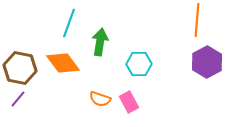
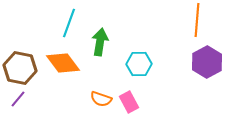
orange semicircle: moved 1 px right
